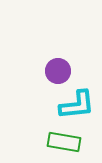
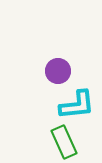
green rectangle: rotated 56 degrees clockwise
